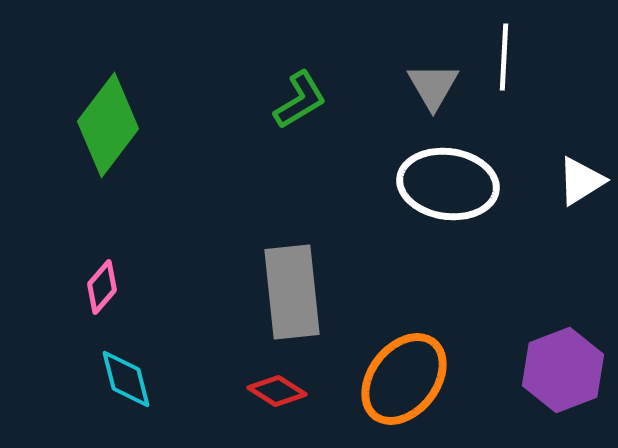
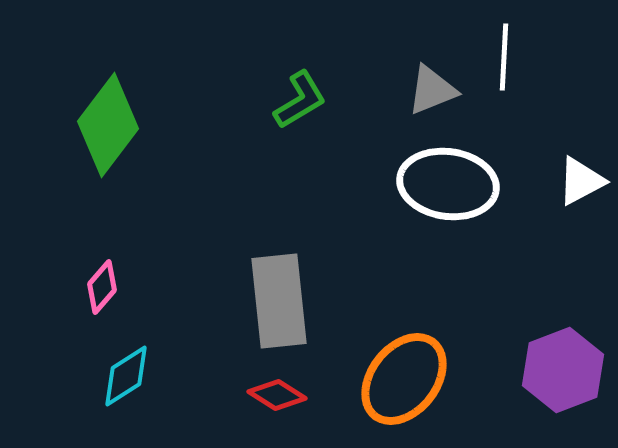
gray triangle: moved 1 px left, 4 px down; rotated 38 degrees clockwise
white triangle: rotated 4 degrees clockwise
gray rectangle: moved 13 px left, 9 px down
cyan diamond: moved 3 px up; rotated 72 degrees clockwise
red diamond: moved 4 px down
